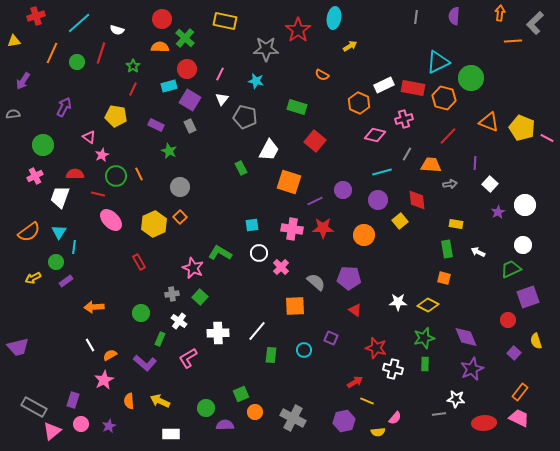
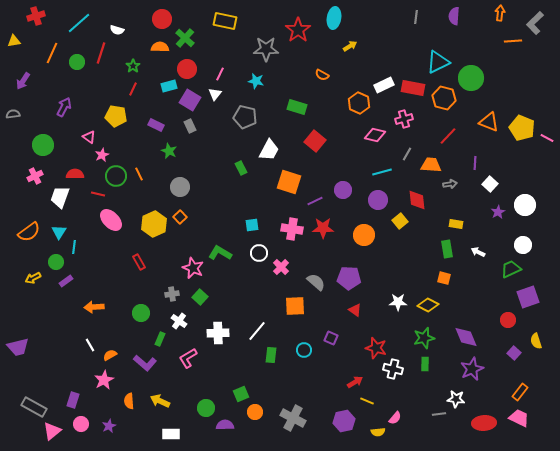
white triangle at (222, 99): moved 7 px left, 5 px up
